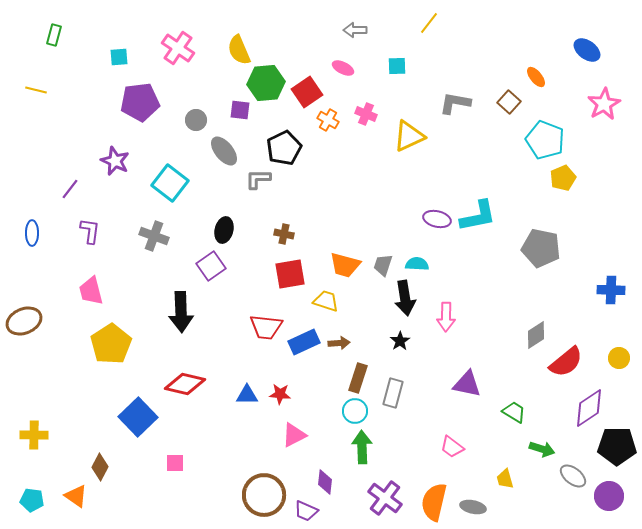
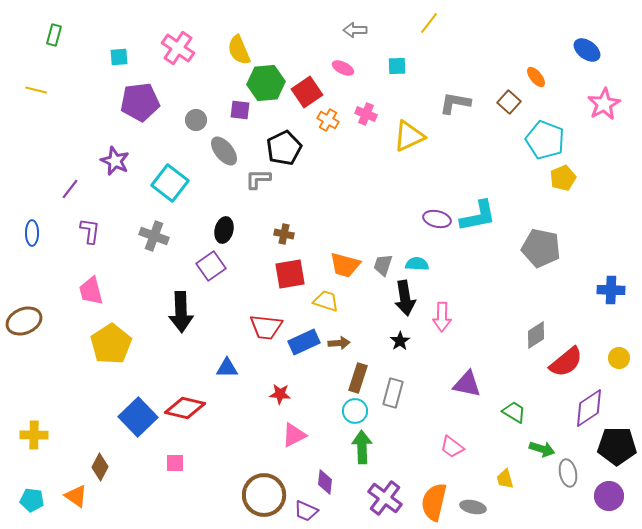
pink arrow at (446, 317): moved 4 px left
red diamond at (185, 384): moved 24 px down
blue triangle at (247, 395): moved 20 px left, 27 px up
gray ellipse at (573, 476): moved 5 px left, 3 px up; rotated 40 degrees clockwise
